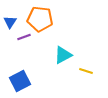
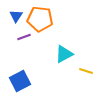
blue triangle: moved 6 px right, 6 px up
cyan triangle: moved 1 px right, 1 px up
